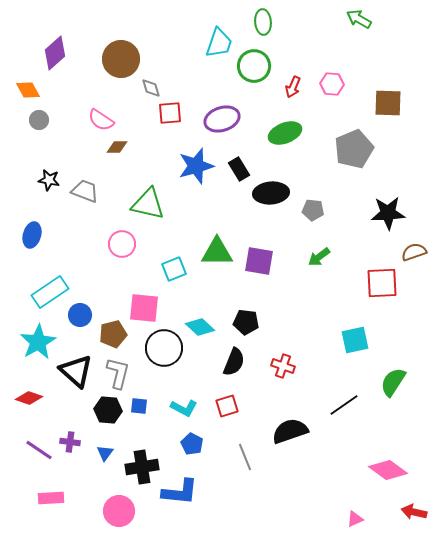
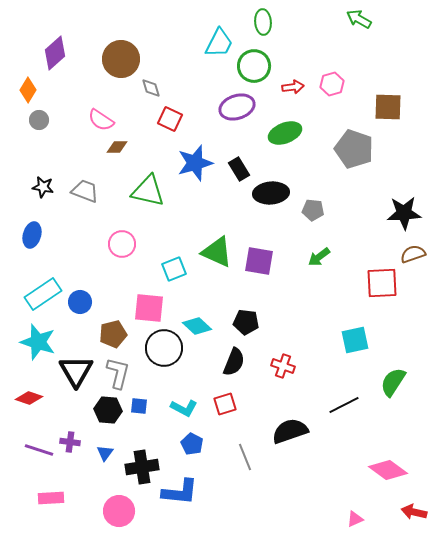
cyan trapezoid at (219, 43): rotated 8 degrees clockwise
pink hexagon at (332, 84): rotated 20 degrees counterclockwise
red arrow at (293, 87): rotated 120 degrees counterclockwise
orange diamond at (28, 90): rotated 60 degrees clockwise
brown square at (388, 103): moved 4 px down
red square at (170, 113): moved 6 px down; rotated 30 degrees clockwise
purple ellipse at (222, 119): moved 15 px right, 12 px up
gray pentagon at (354, 149): rotated 30 degrees counterclockwise
blue star at (196, 166): moved 1 px left, 3 px up
black star at (49, 180): moved 6 px left, 7 px down
green triangle at (148, 204): moved 13 px up
black star at (388, 213): moved 16 px right
green triangle at (217, 252): rotated 24 degrees clockwise
brown semicircle at (414, 252): moved 1 px left, 2 px down
cyan rectangle at (50, 292): moved 7 px left, 2 px down
pink square at (144, 308): moved 5 px right
blue circle at (80, 315): moved 13 px up
cyan diamond at (200, 327): moved 3 px left, 1 px up
cyan star at (38, 342): rotated 24 degrees counterclockwise
black triangle at (76, 371): rotated 18 degrees clockwise
black line at (344, 405): rotated 8 degrees clockwise
red square at (227, 406): moved 2 px left, 2 px up
purple line at (39, 450): rotated 16 degrees counterclockwise
